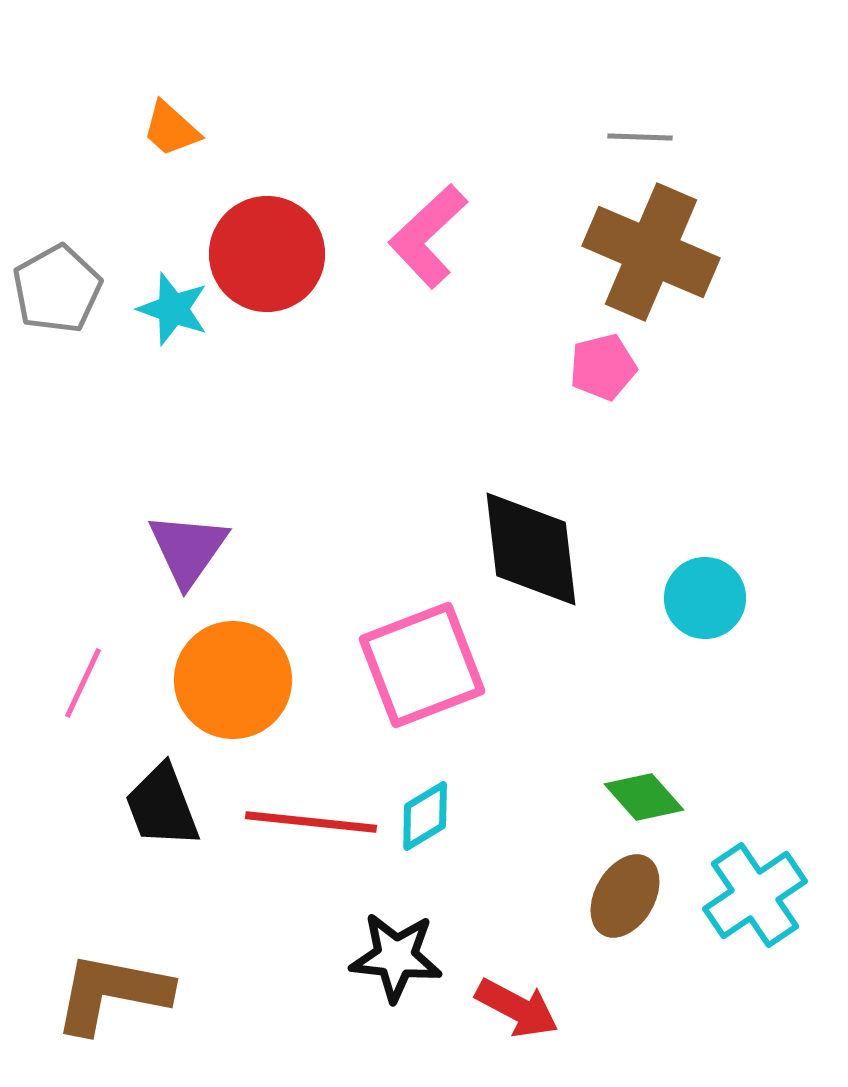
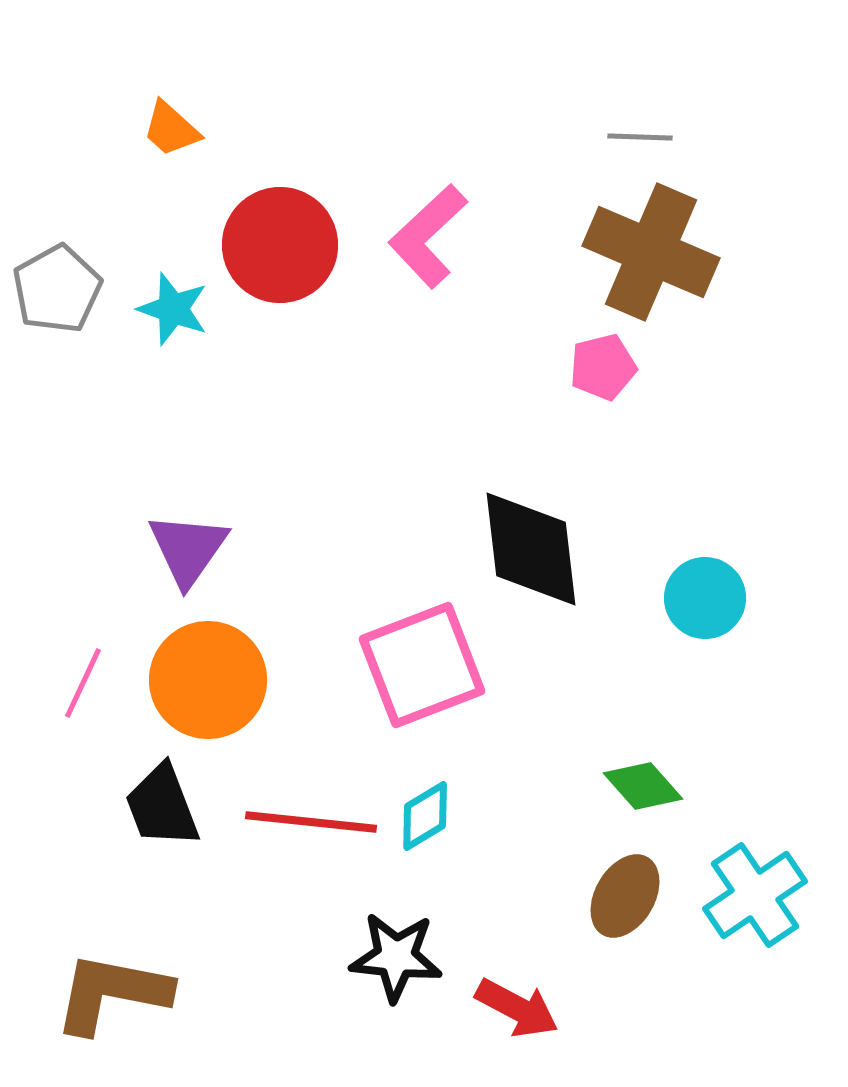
red circle: moved 13 px right, 9 px up
orange circle: moved 25 px left
green diamond: moved 1 px left, 11 px up
